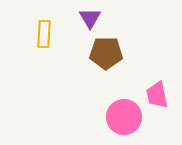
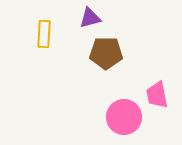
purple triangle: rotated 45 degrees clockwise
